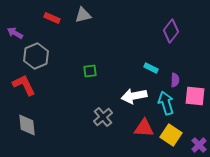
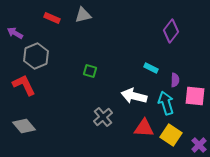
green square: rotated 24 degrees clockwise
white arrow: rotated 25 degrees clockwise
gray diamond: moved 3 px left, 1 px down; rotated 35 degrees counterclockwise
